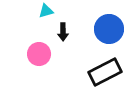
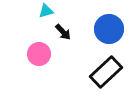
black arrow: rotated 42 degrees counterclockwise
black rectangle: moved 1 px right; rotated 16 degrees counterclockwise
